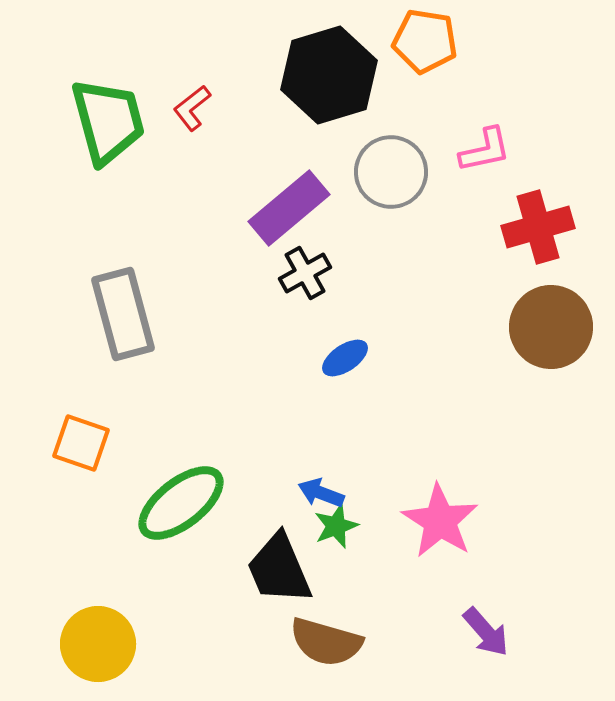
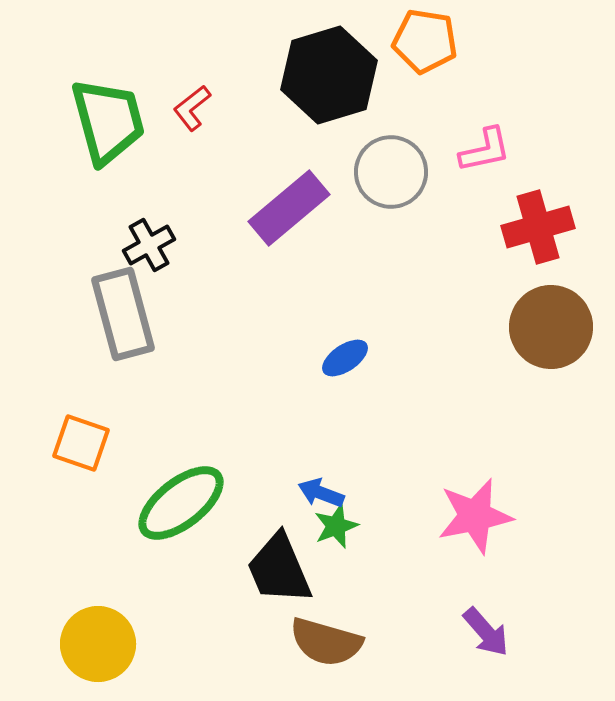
black cross: moved 156 px left, 28 px up
pink star: moved 35 px right, 5 px up; rotated 28 degrees clockwise
